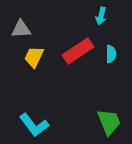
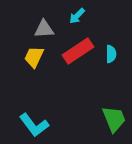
cyan arrow: moved 24 px left; rotated 30 degrees clockwise
gray triangle: moved 23 px right
green trapezoid: moved 5 px right, 3 px up
